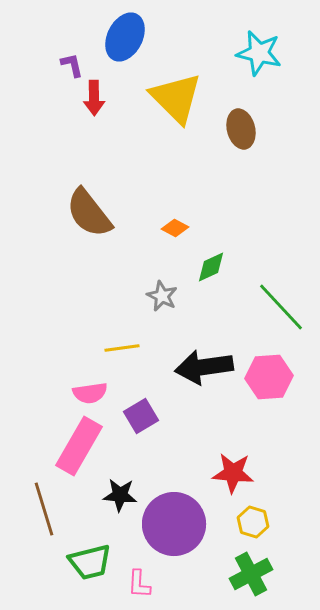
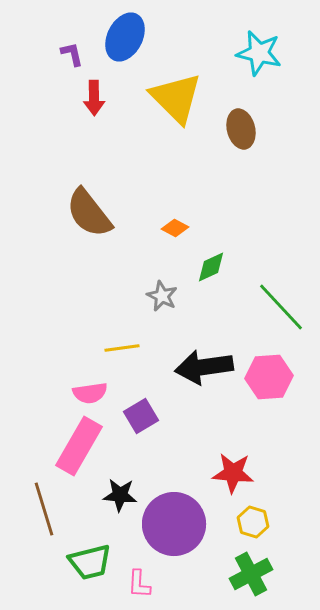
purple L-shape: moved 11 px up
